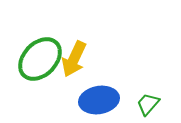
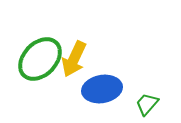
blue ellipse: moved 3 px right, 11 px up
green trapezoid: moved 1 px left
